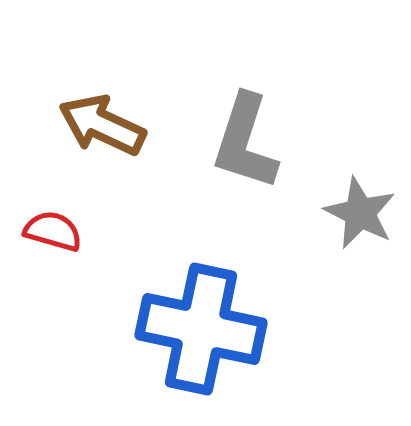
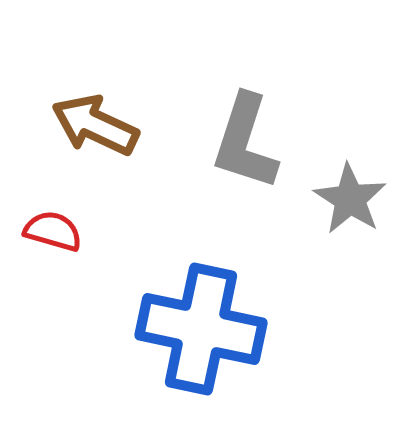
brown arrow: moved 7 px left
gray star: moved 10 px left, 14 px up; rotated 6 degrees clockwise
